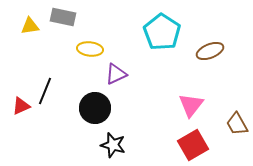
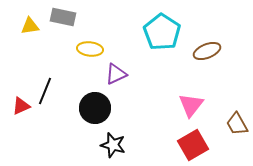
brown ellipse: moved 3 px left
